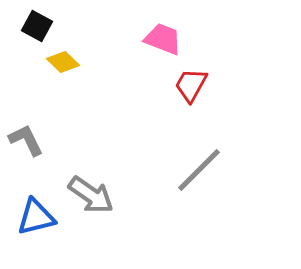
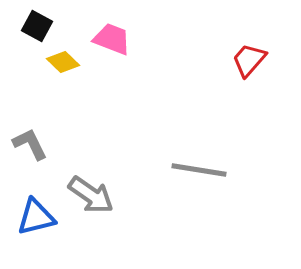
pink trapezoid: moved 51 px left
red trapezoid: moved 58 px right, 25 px up; rotated 12 degrees clockwise
gray L-shape: moved 4 px right, 4 px down
gray line: rotated 54 degrees clockwise
